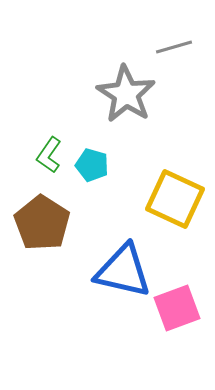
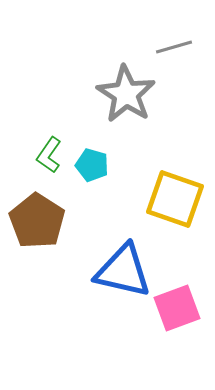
yellow square: rotated 6 degrees counterclockwise
brown pentagon: moved 5 px left, 2 px up
